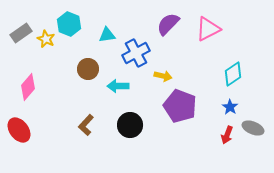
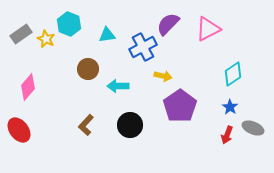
gray rectangle: moved 1 px down
blue cross: moved 7 px right, 6 px up
purple pentagon: rotated 16 degrees clockwise
